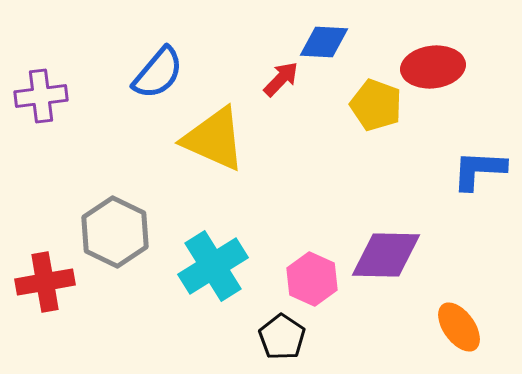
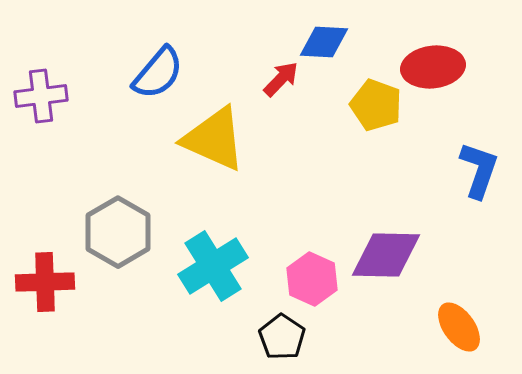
blue L-shape: rotated 106 degrees clockwise
gray hexagon: moved 3 px right; rotated 4 degrees clockwise
red cross: rotated 8 degrees clockwise
